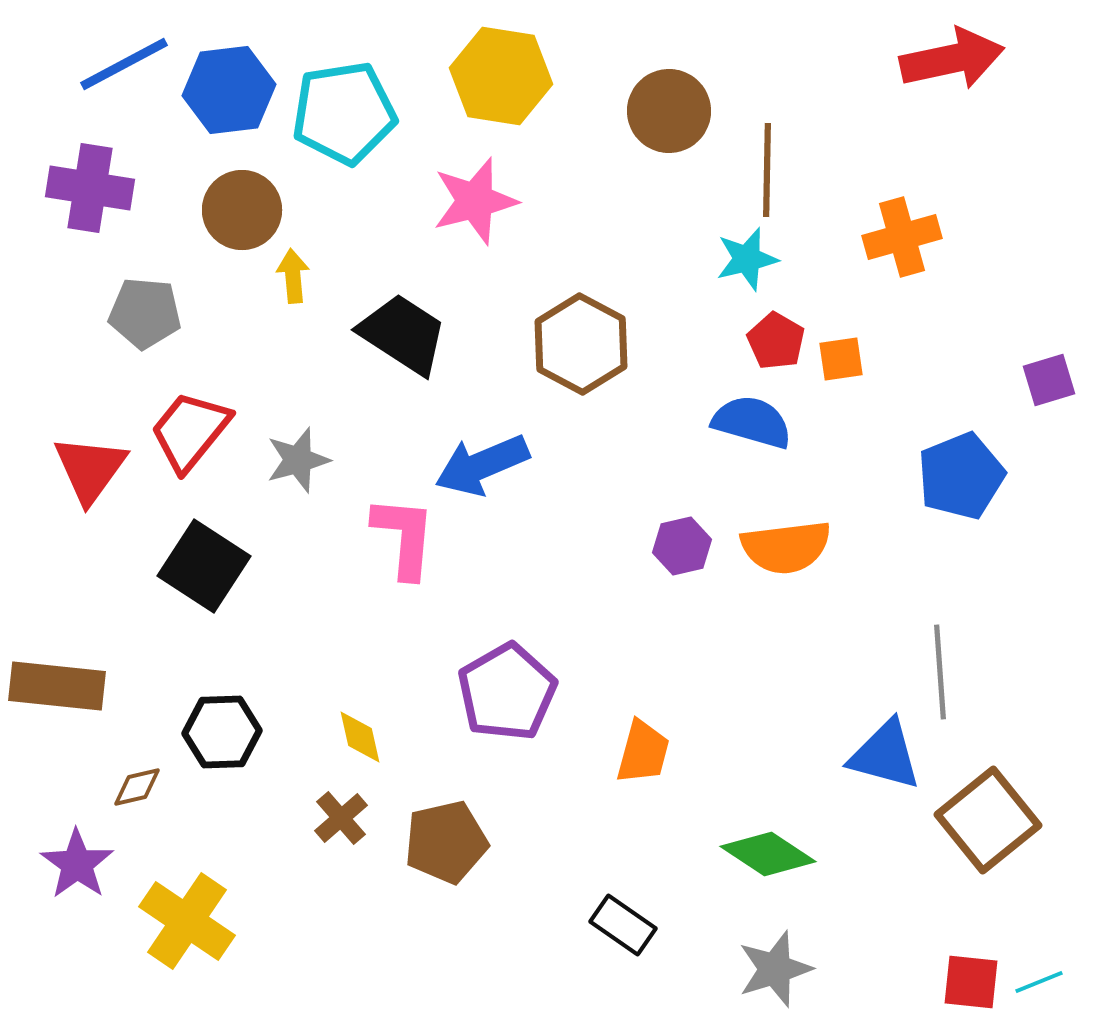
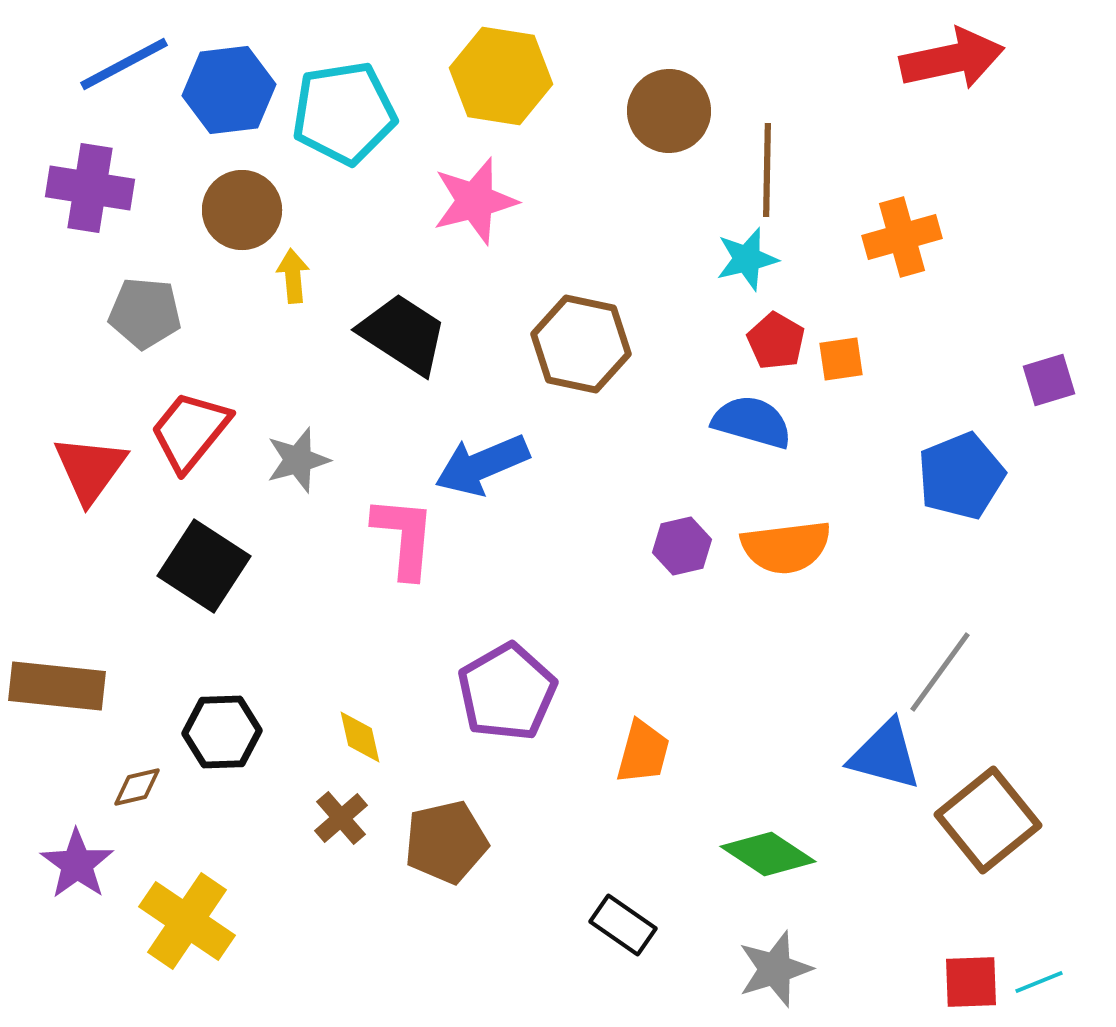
brown hexagon at (581, 344): rotated 16 degrees counterclockwise
gray line at (940, 672): rotated 40 degrees clockwise
red square at (971, 982): rotated 8 degrees counterclockwise
